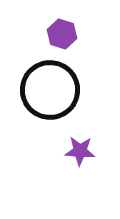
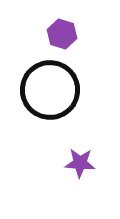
purple star: moved 12 px down
